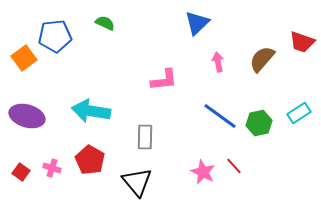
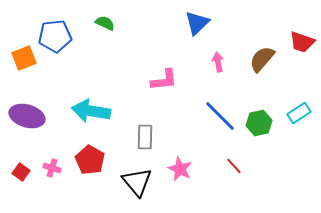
orange square: rotated 15 degrees clockwise
blue line: rotated 9 degrees clockwise
pink star: moved 23 px left, 3 px up
